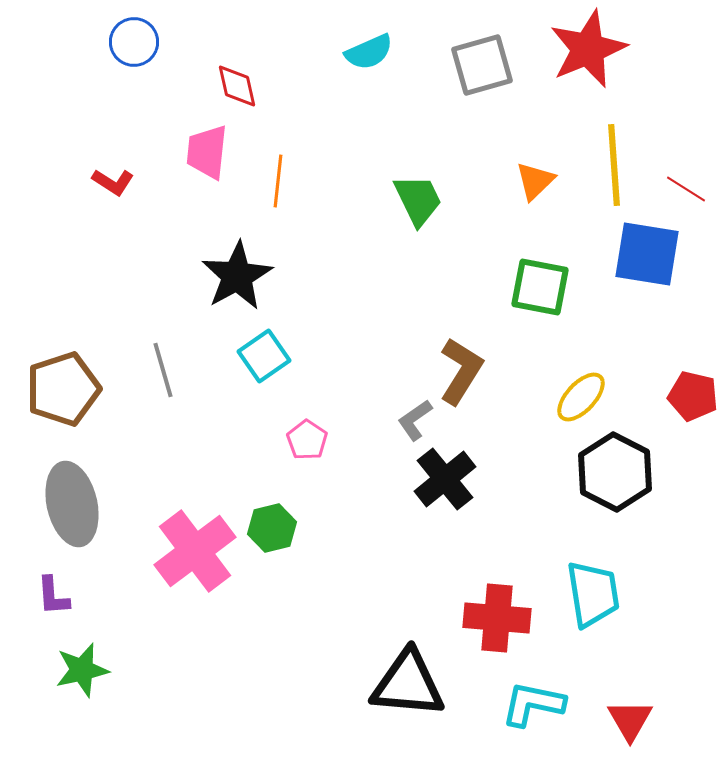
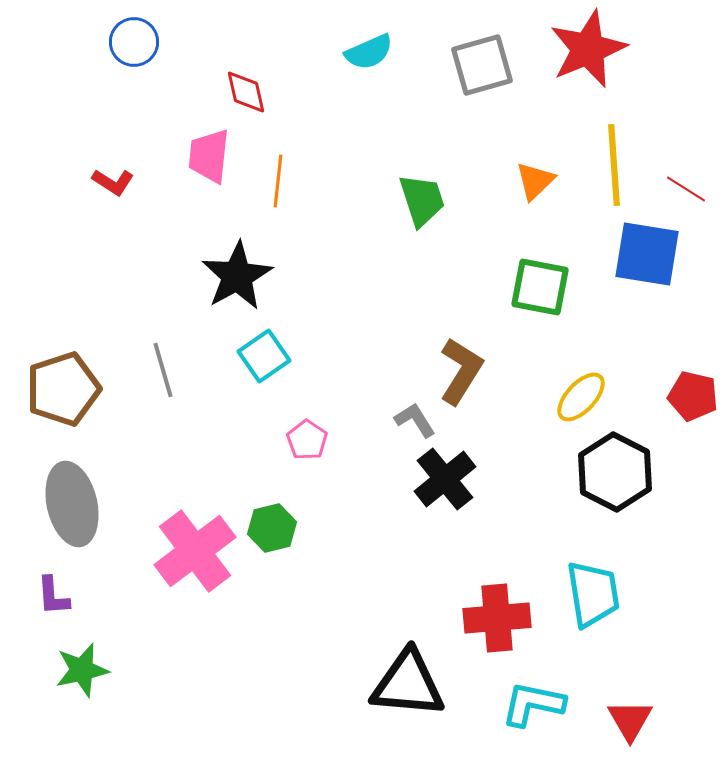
red diamond: moved 9 px right, 6 px down
pink trapezoid: moved 2 px right, 4 px down
green trapezoid: moved 4 px right; rotated 8 degrees clockwise
gray L-shape: rotated 93 degrees clockwise
red cross: rotated 10 degrees counterclockwise
